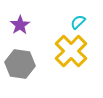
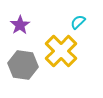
yellow cross: moved 10 px left
gray hexagon: moved 3 px right, 1 px down
